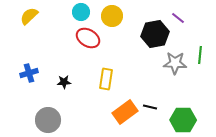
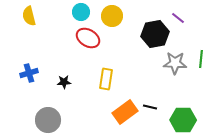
yellow semicircle: rotated 60 degrees counterclockwise
green line: moved 1 px right, 4 px down
